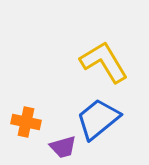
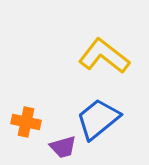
yellow L-shape: moved 6 px up; rotated 21 degrees counterclockwise
